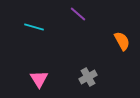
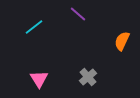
cyan line: rotated 54 degrees counterclockwise
orange semicircle: rotated 126 degrees counterclockwise
gray cross: rotated 12 degrees counterclockwise
